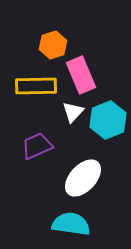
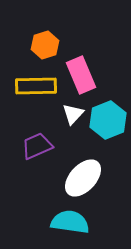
orange hexagon: moved 8 px left
white triangle: moved 2 px down
cyan semicircle: moved 1 px left, 2 px up
